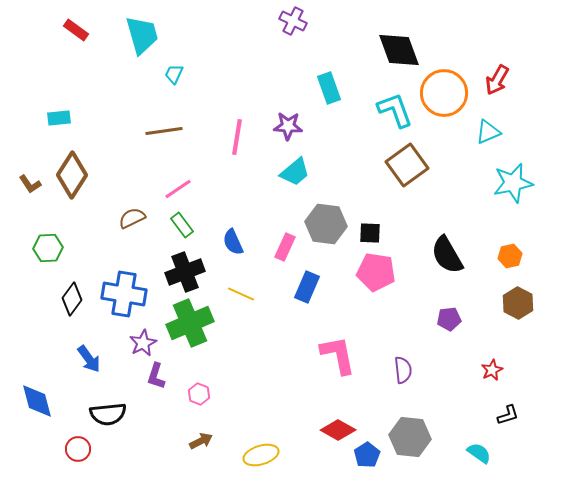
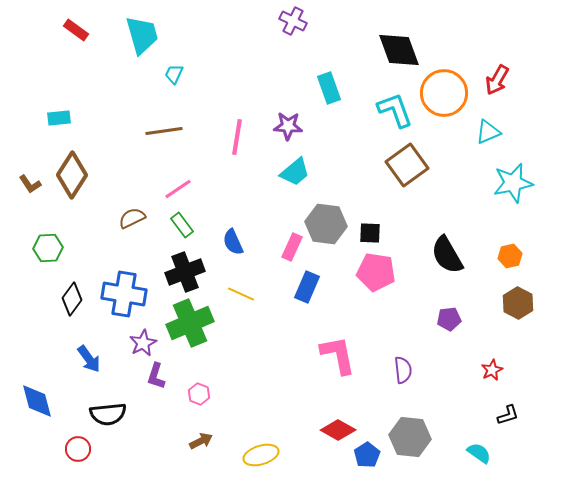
pink rectangle at (285, 247): moved 7 px right
